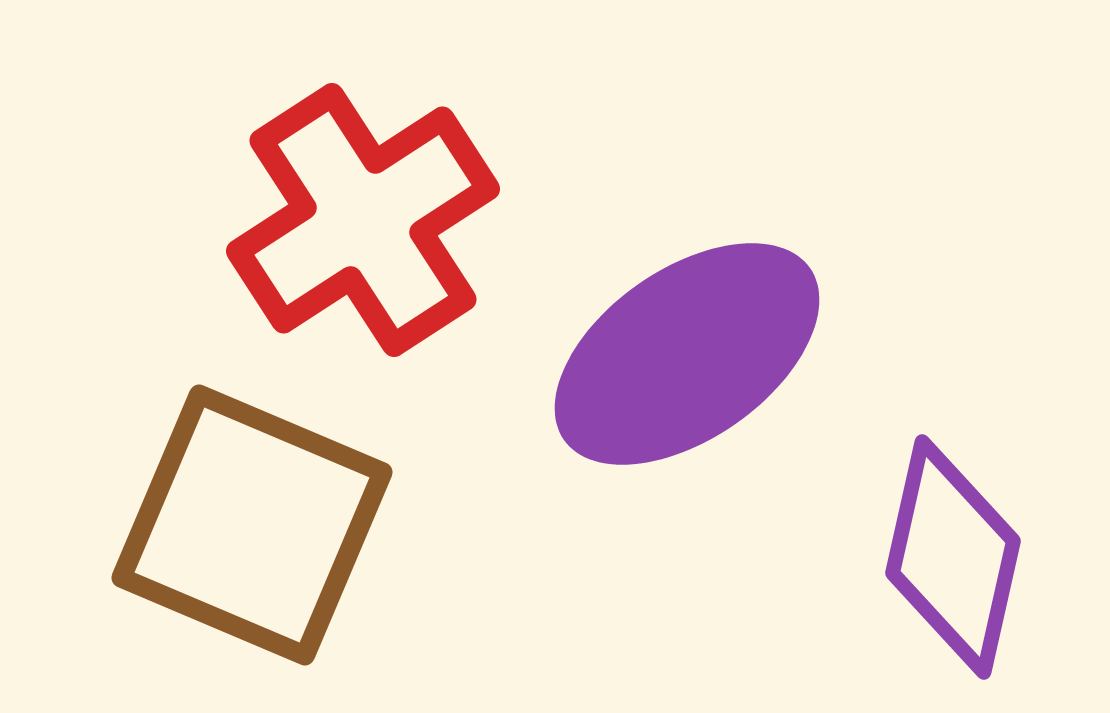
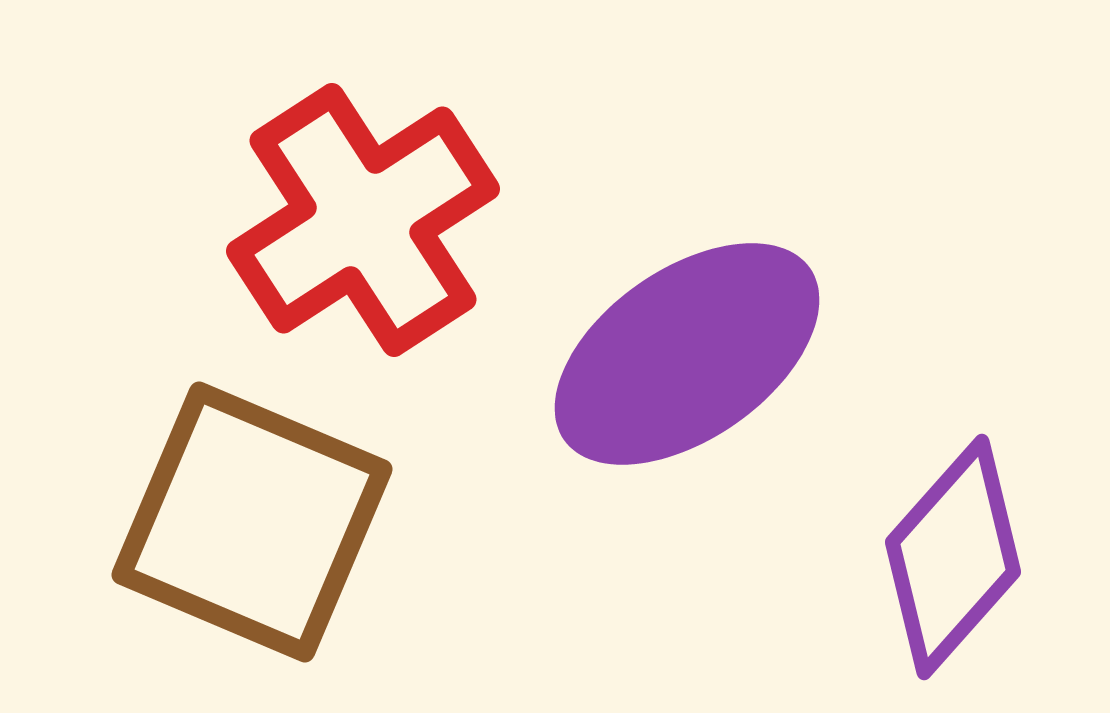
brown square: moved 3 px up
purple diamond: rotated 29 degrees clockwise
